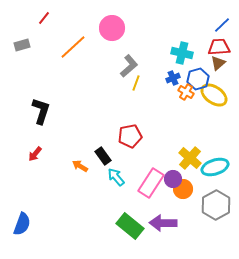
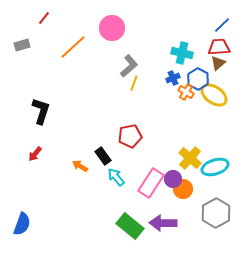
blue hexagon: rotated 15 degrees counterclockwise
yellow line: moved 2 px left
gray hexagon: moved 8 px down
